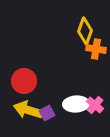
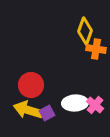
red circle: moved 7 px right, 4 px down
white ellipse: moved 1 px left, 1 px up
